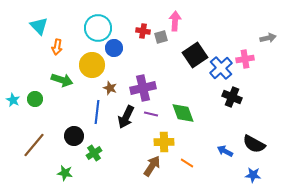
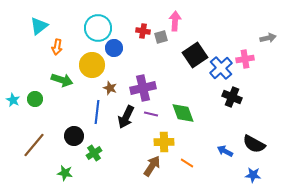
cyan triangle: rotated 36 degrees clockwise
